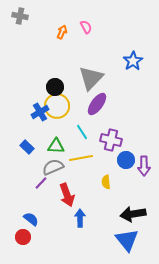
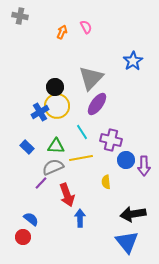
blue triangle: moved 2 px down
